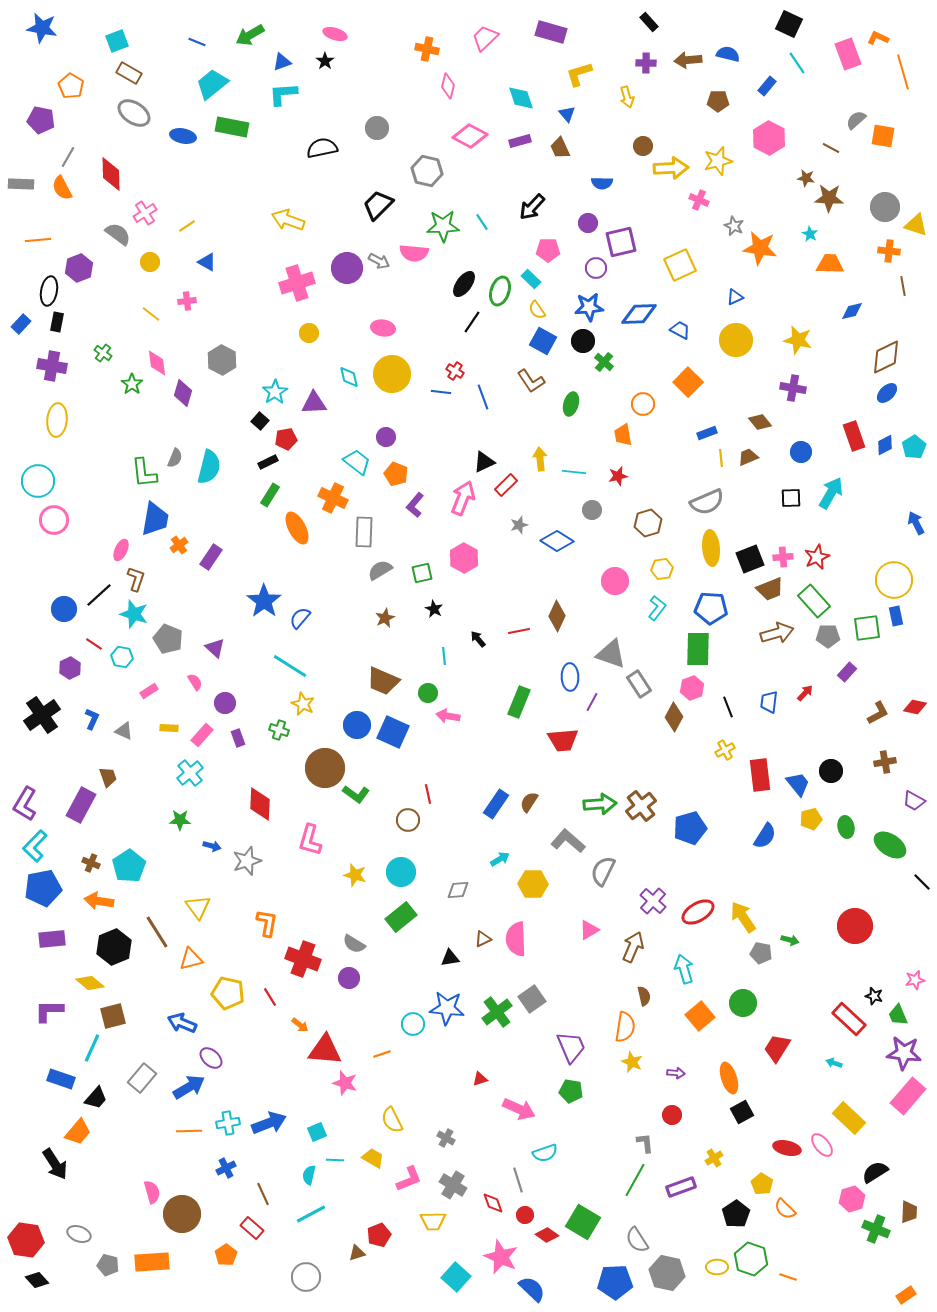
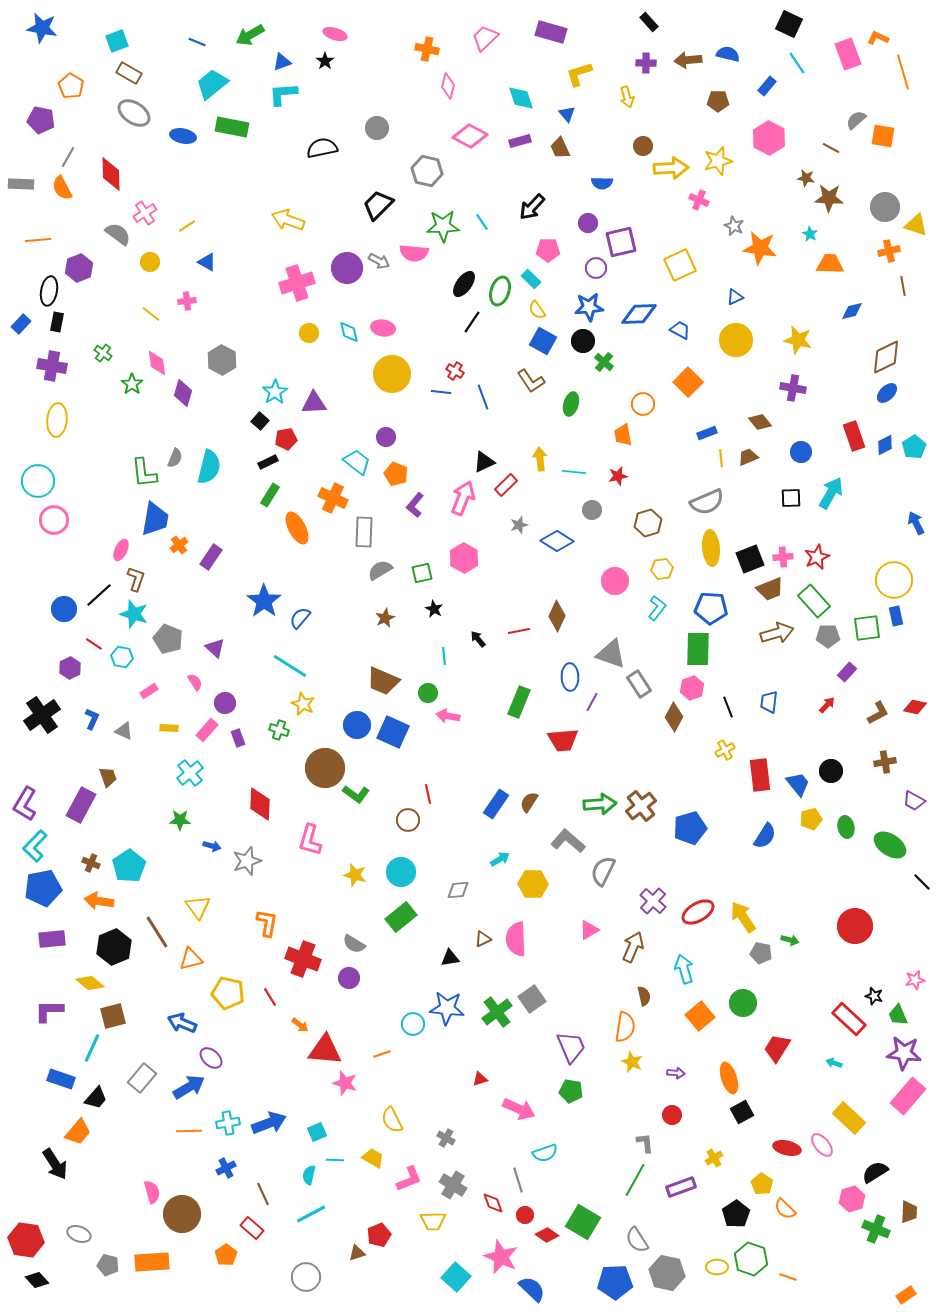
orange cross at (889, 251): rotated 20 degrees counterclockwise
cyan diamond at (349, 377): moved 45 px up
red arrow at (805, 693): moved 22 px right, 12 px down
pink rectangle at (202, 735): moved 5 px right, 5 px up
